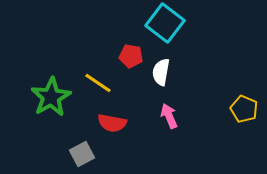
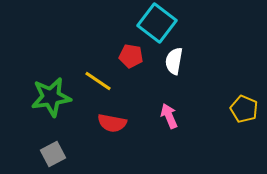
cyan square: moved 8 px left
white semicircle: moved 13 px right, 11 px up
yellow line: moved 2 px up
green star: rotated 21 degrees clockwise
gray square: moved 29 px left
